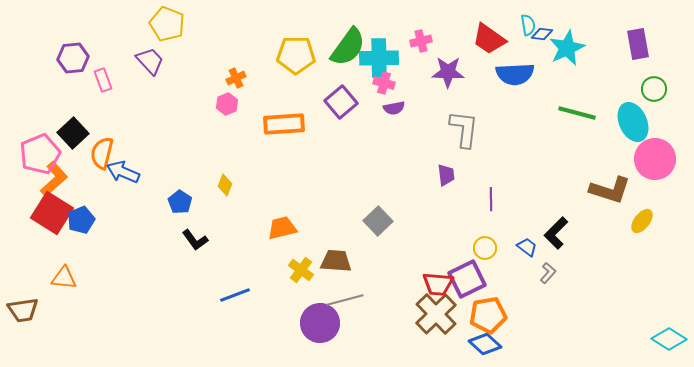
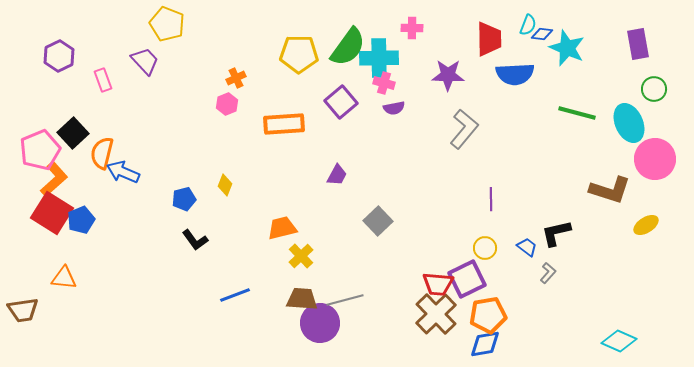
cyan semicircle at (528, 25): rotated 30 degrees clockwise
red trapezoid at (489, 39): rotated 126 degrees counterclockwise
pink cross at (421, 41): moved 9 px left, 13 px up; rotated 15 degrees clockwise
cyan star at (567, 48): rotated 24 degrees counterclockwise
yellow pentagon at (296, 55): moved 3 px right, 1 px up
purple hexagon at (73, 58): moved 14 px left, 2 px up; rotated 20 degrees counterclockwise
purple trapezoid at (150, 61): moved 5 px left
purple star at (448, 72): moved 3 px down
cyan ellipse at (633, 122): moved 4 px left, 1 px down
gray L-shape at (464, 129): rotated 33 degrees clockwise
pink pentagon at (40, 154): moved 4 px up
purple trapezoid at (446, 175): moved 109 px left; rotated 35 degrees clockwise
blue pentagon at (180, 202): moved 4 px right, 3 px up; rotated 25 degrees clockwise
yellow ellipse at (642, 221): moved 4 px right, 4 px down; rotated 20 degrees clockwise
black L-shape at (556, 233): rotated 32 degrees clockwise
brown trapezoid at (336, 261): moved 34 px left, 38 px down
yellow cross at (301, 270): moved 14 px up; rotated 10 degrees clockwise
cyan diamond at (669, 339): moved 50 px left, 2 px down; rotated 8 degrees counterclockwise
blue diamond at (485, 344): rotated 52 degrees counterclockwise
